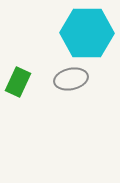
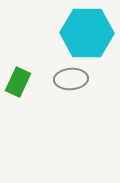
gray ellipse: rotated 8 degrees clockwise
